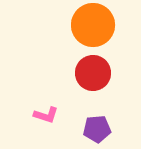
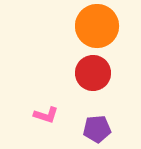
orange circle: moved 4 px right, 1 px down
